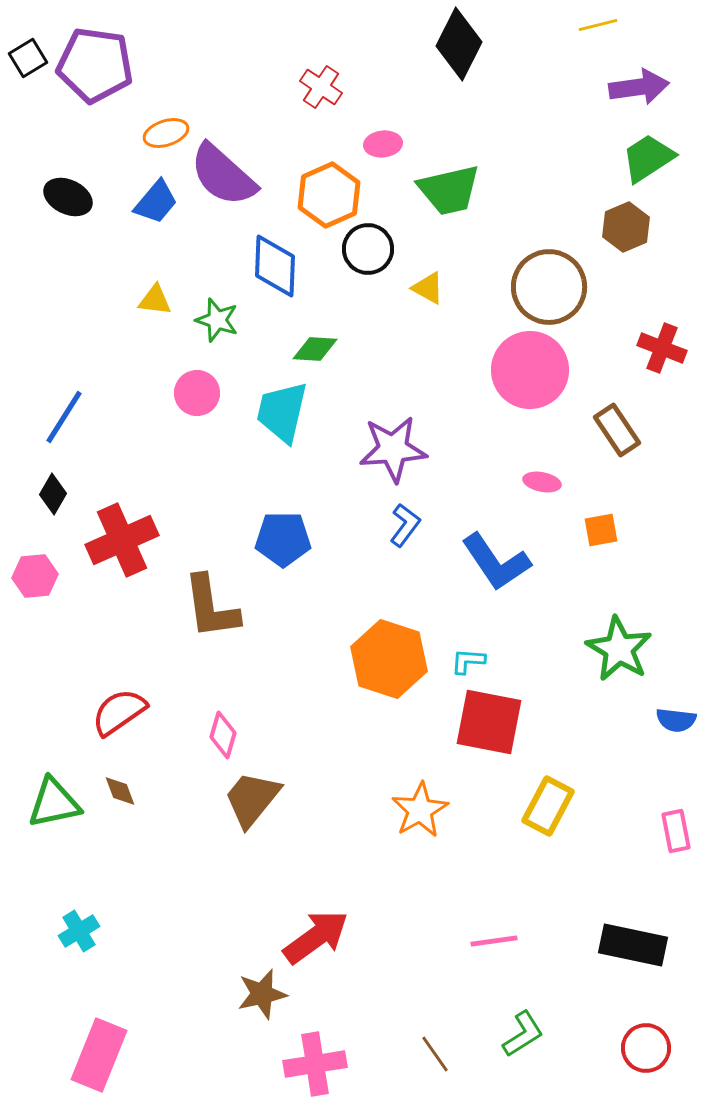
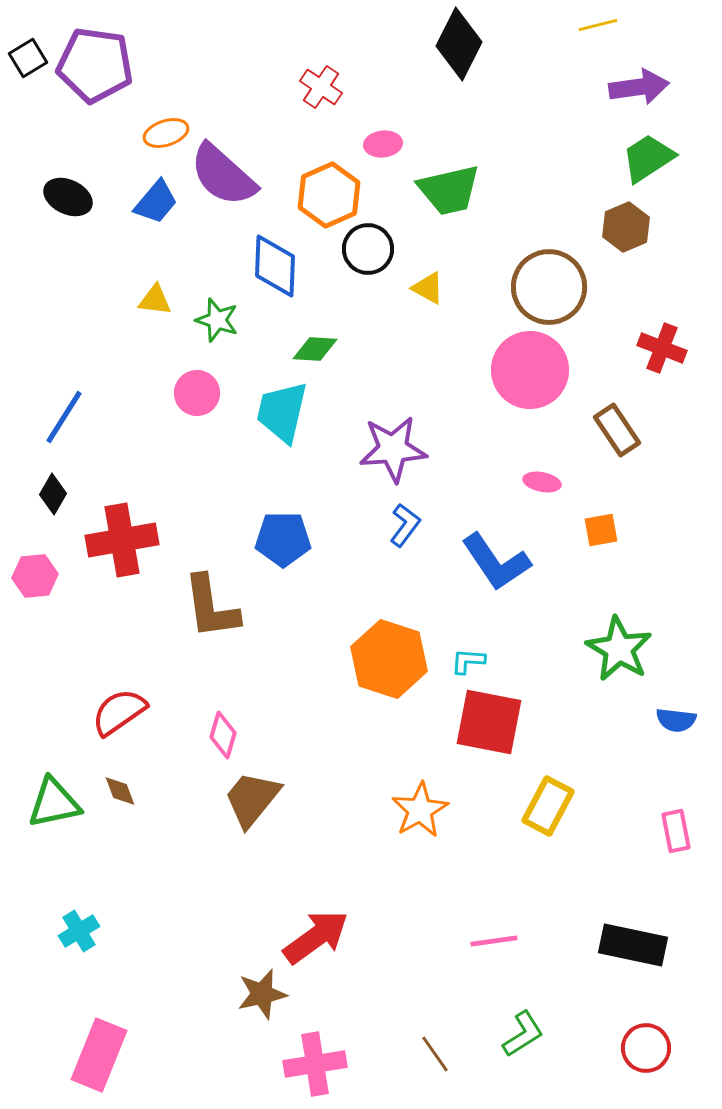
red cross at (122, 540): rotated 14 degrees clockwise
